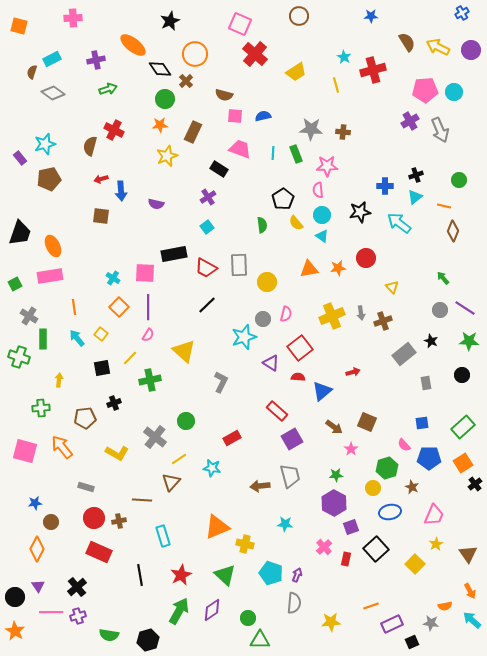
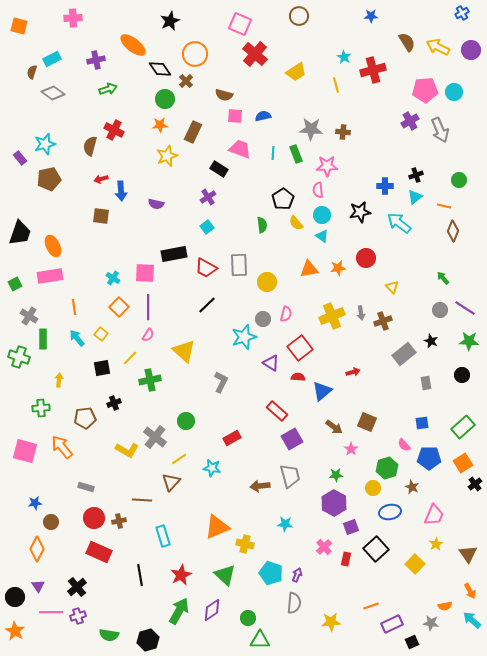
yellow L-shape at (117, 453): moved 10 px right, 3 px up
